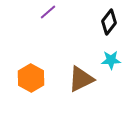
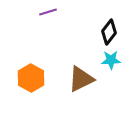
purple line: rotated 24 degrees clockwise
black diamond: moved 10 px down
